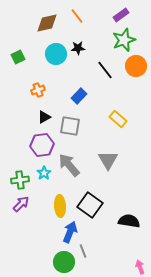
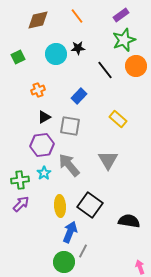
brown diamond: moved 9 px left, 3 px up
gray line: rotated 48 degrees clockwise
